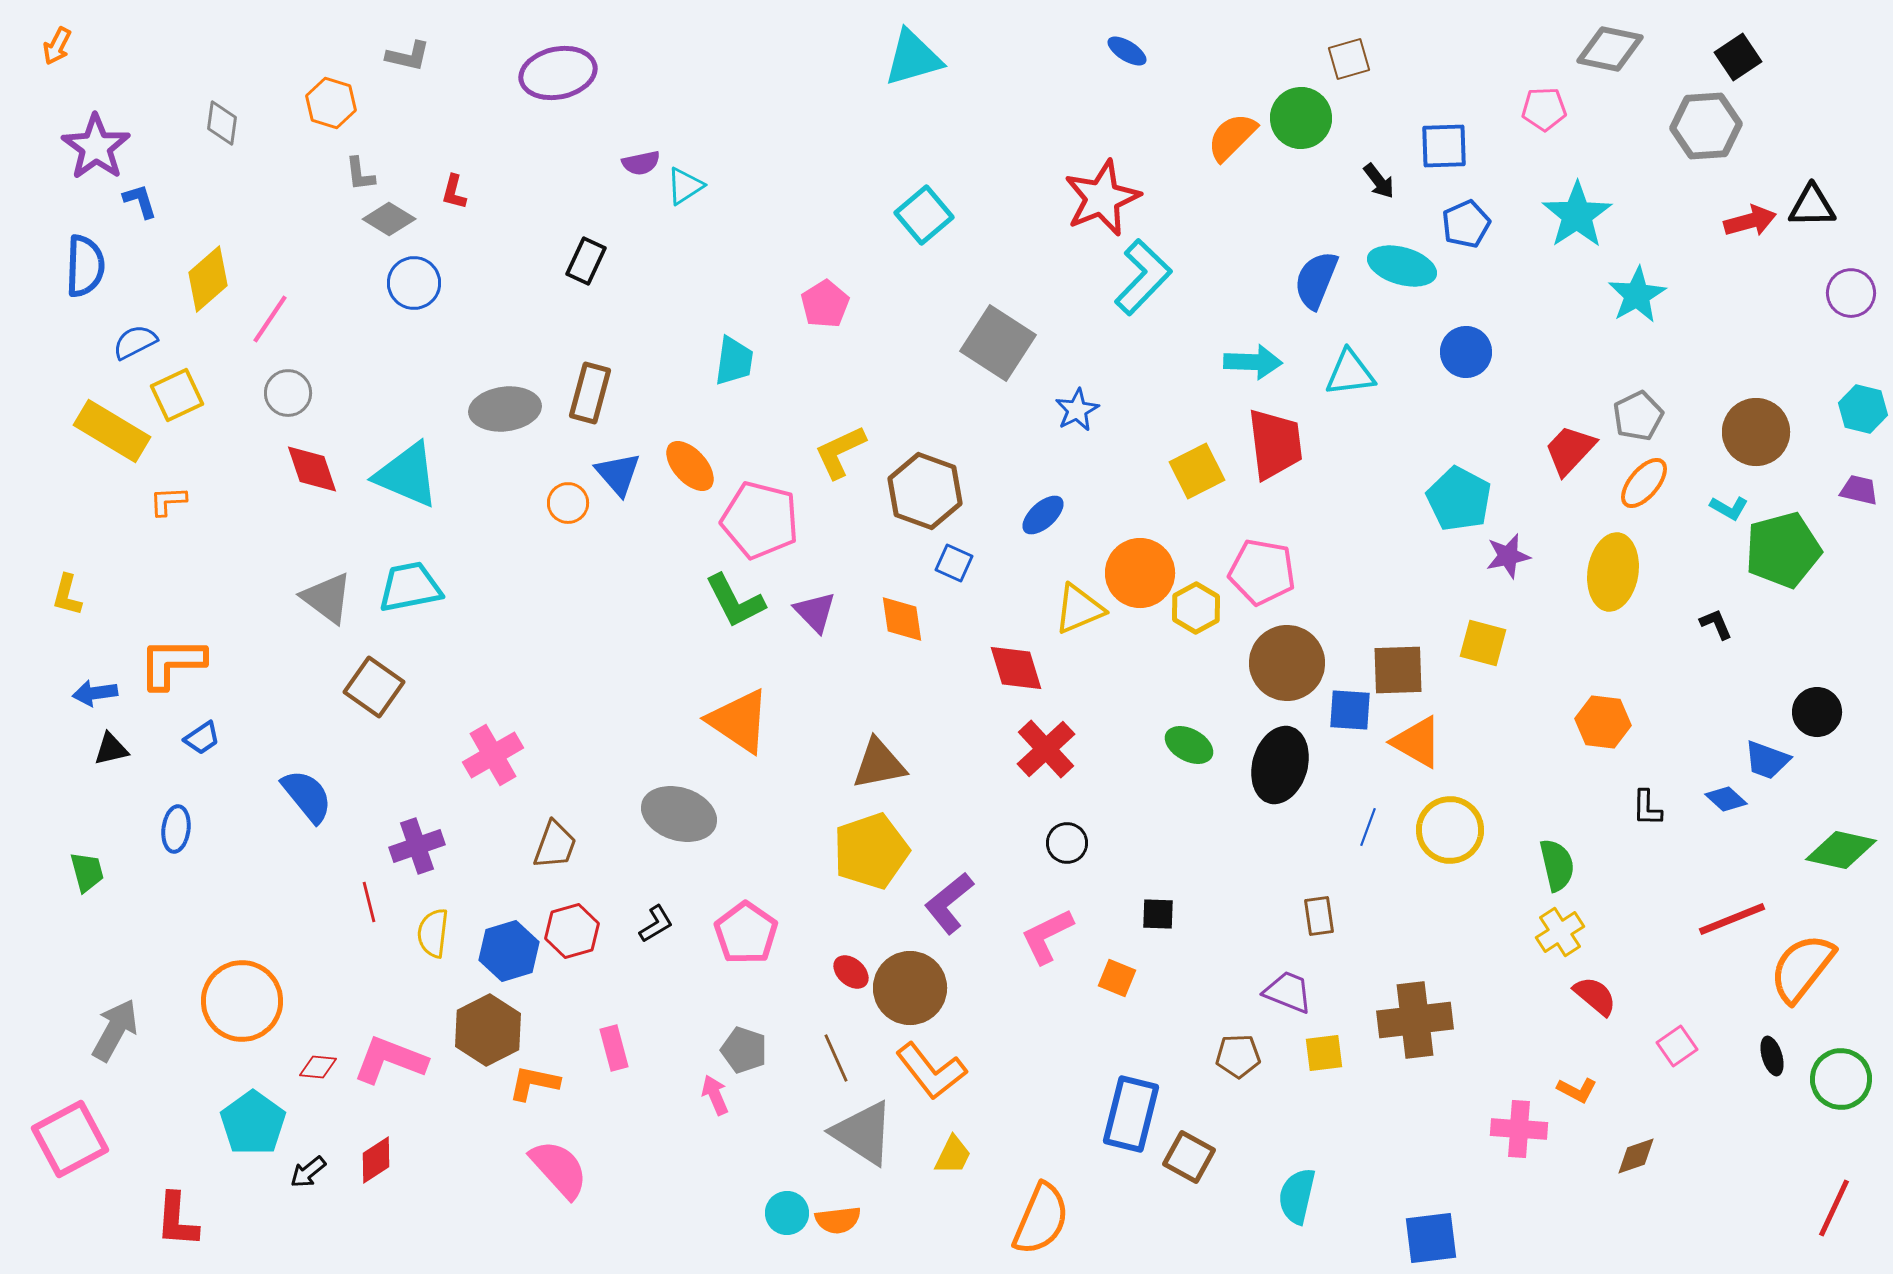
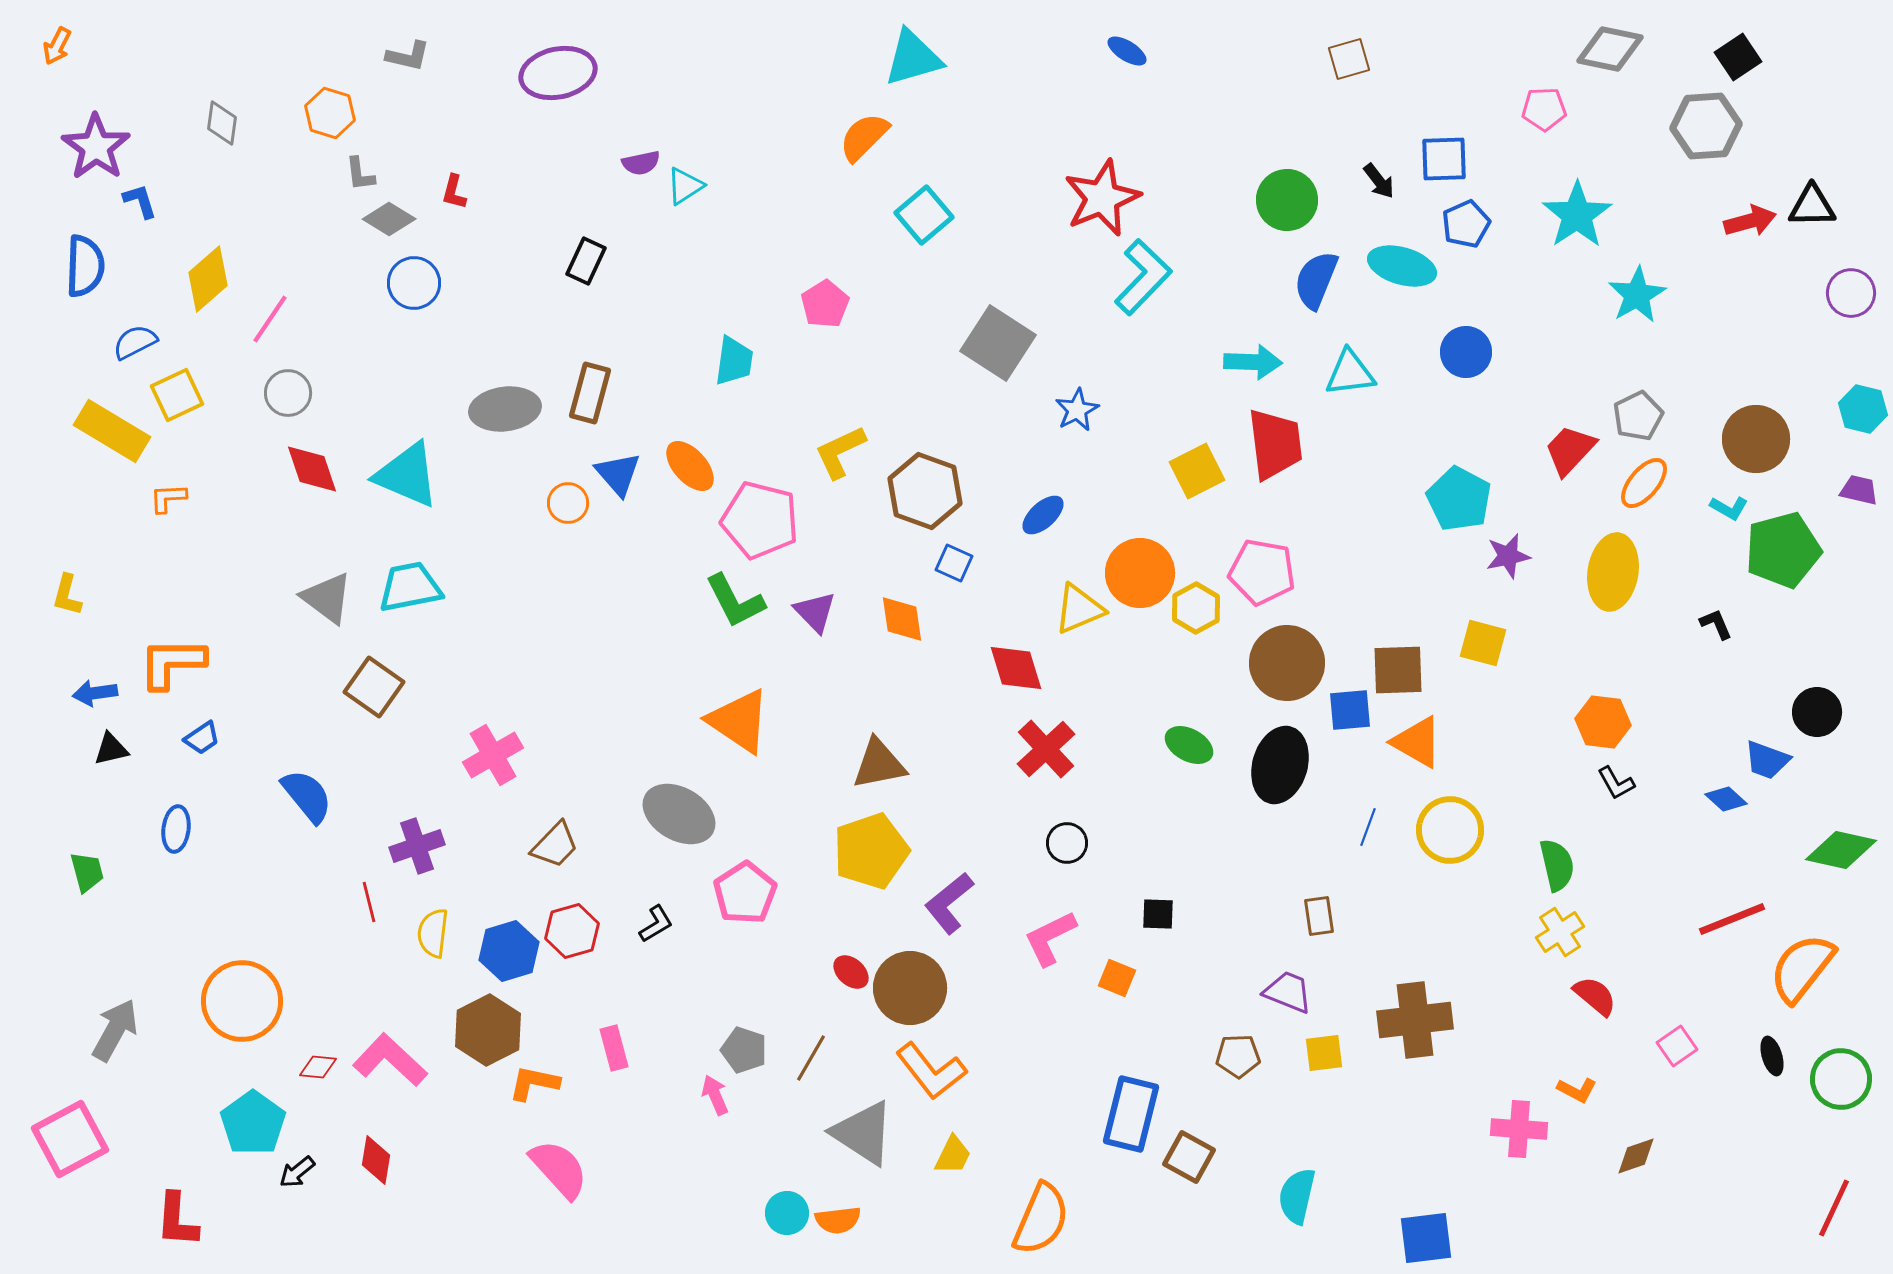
orange hexagon at (331, 103): moved 1 px left, 10 px down
green circle at (1301, 118): moved 14 px left, 82 px down
orange semicircle at (1232, 137): moved 368 px left
blue square at (1444, 146): moved 13 px down
brown circle at (1756, 432): moved 7 px down
orange L-shape at (168, 501): moved 3 px up
blue square at (1350, 710): rotated 9 degrees counterclockwise
black L-shape at (1647, 808): moved 31 px left, 25 px up; rotated 30 degrees counterclockwise
gray ellipse at (679, 814): rotated 12 degrees clockwise
brown trapezoid at (555, 845): rotated 24 degrees clockwise
pink pentagon at (746, 933): moved 1 px left, 40 px up; rotated 4 degrees clockwise
pink L-shape at (1047, 936): moved 3 px right, 2 px down
brown line at (836, 1058): moved 25 px left; rotated 54 degrees clockwise
pink L-shape at (390, 1060): rotated 22 degrees clockwise
red diamond at (376, 1160): rotated 48 degrees counterclockwise
black arrow at (308, 1172): moved 11 px left
blue square at (1431, 1238): moved 5 px left
